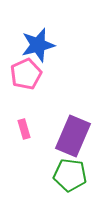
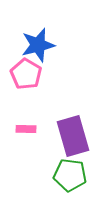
pink pentagon: rotated 16 degrees counterclockwise
pink rectangle: moved 2 px right; rotated 72 degrees counterclockwise
purple rectangle: rotated 39 degrees counterclockwise
